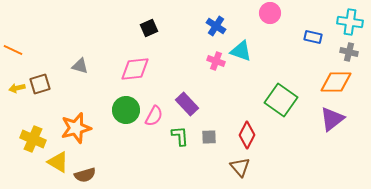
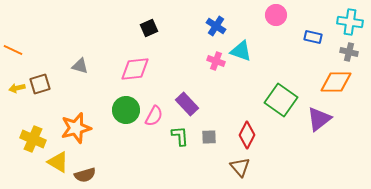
pink circle: moved 6 px right, 2 px down
purple triangle: moved 13 px left
